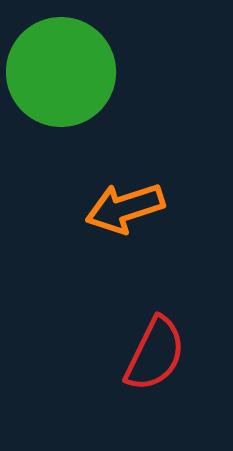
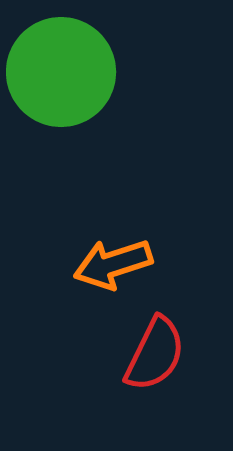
orange arrow: moved 12 px left, 56 px down
